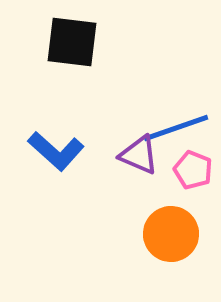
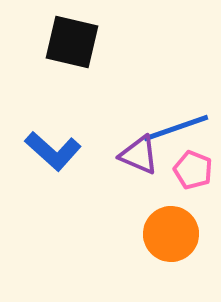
black square: rotated 6 degrees clockwise
blue L-shape: moved 3 px left
